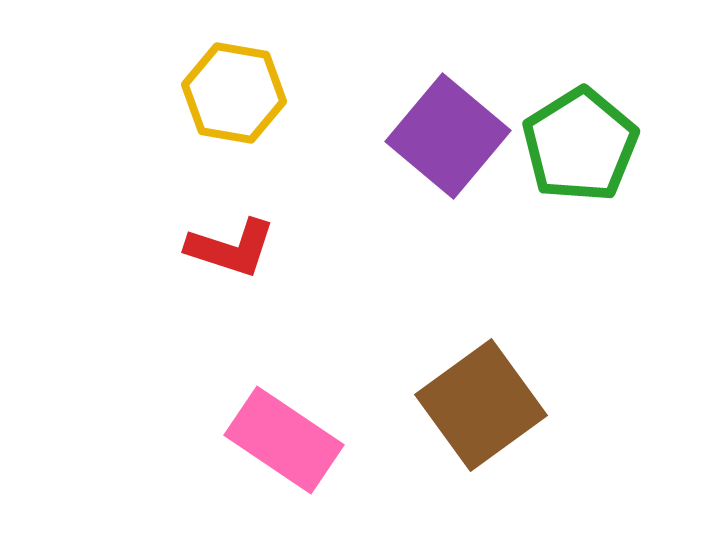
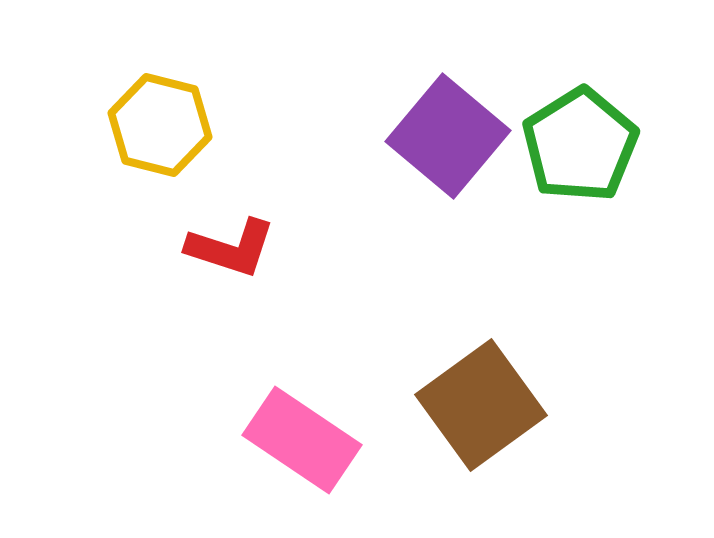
yellow hexagon: moved 74 px left, 32 px down; rotated 4 degrees clockwise
pink rectangle: moved 18 px right
